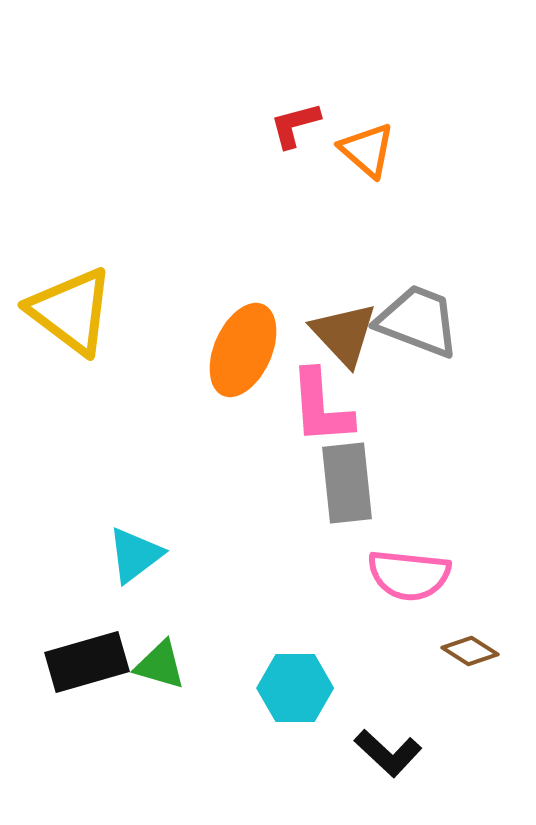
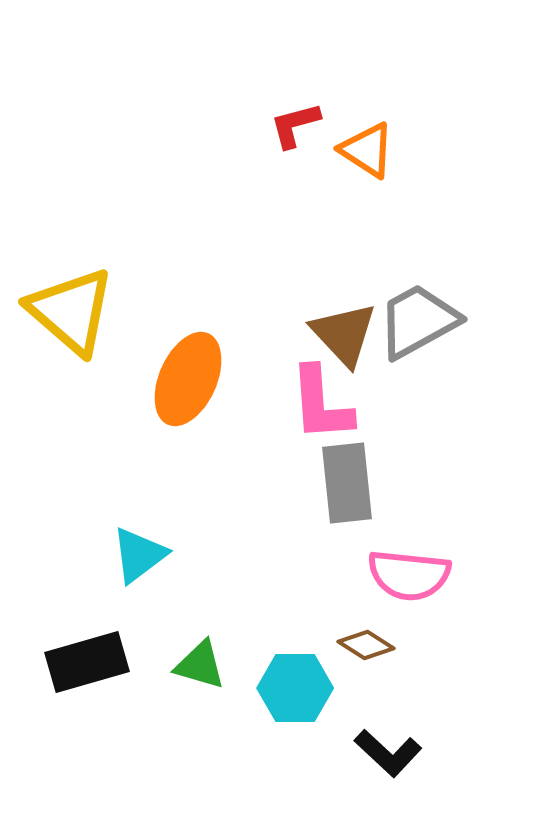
orange triangle: rotated 8 degrees counterclockwise
yellow triangle: rotated 4 degrees clockwise
gray trapezoid: rotated 50 degrees counterclockwise
orange ellipse: moved 55 px left, 29 px down
pink L-shape: moved 3 px up
cyan triangle: moved 4 px right
brown diamond: moved 104 px left, 6 px up
green triangle: moved 40 px right
